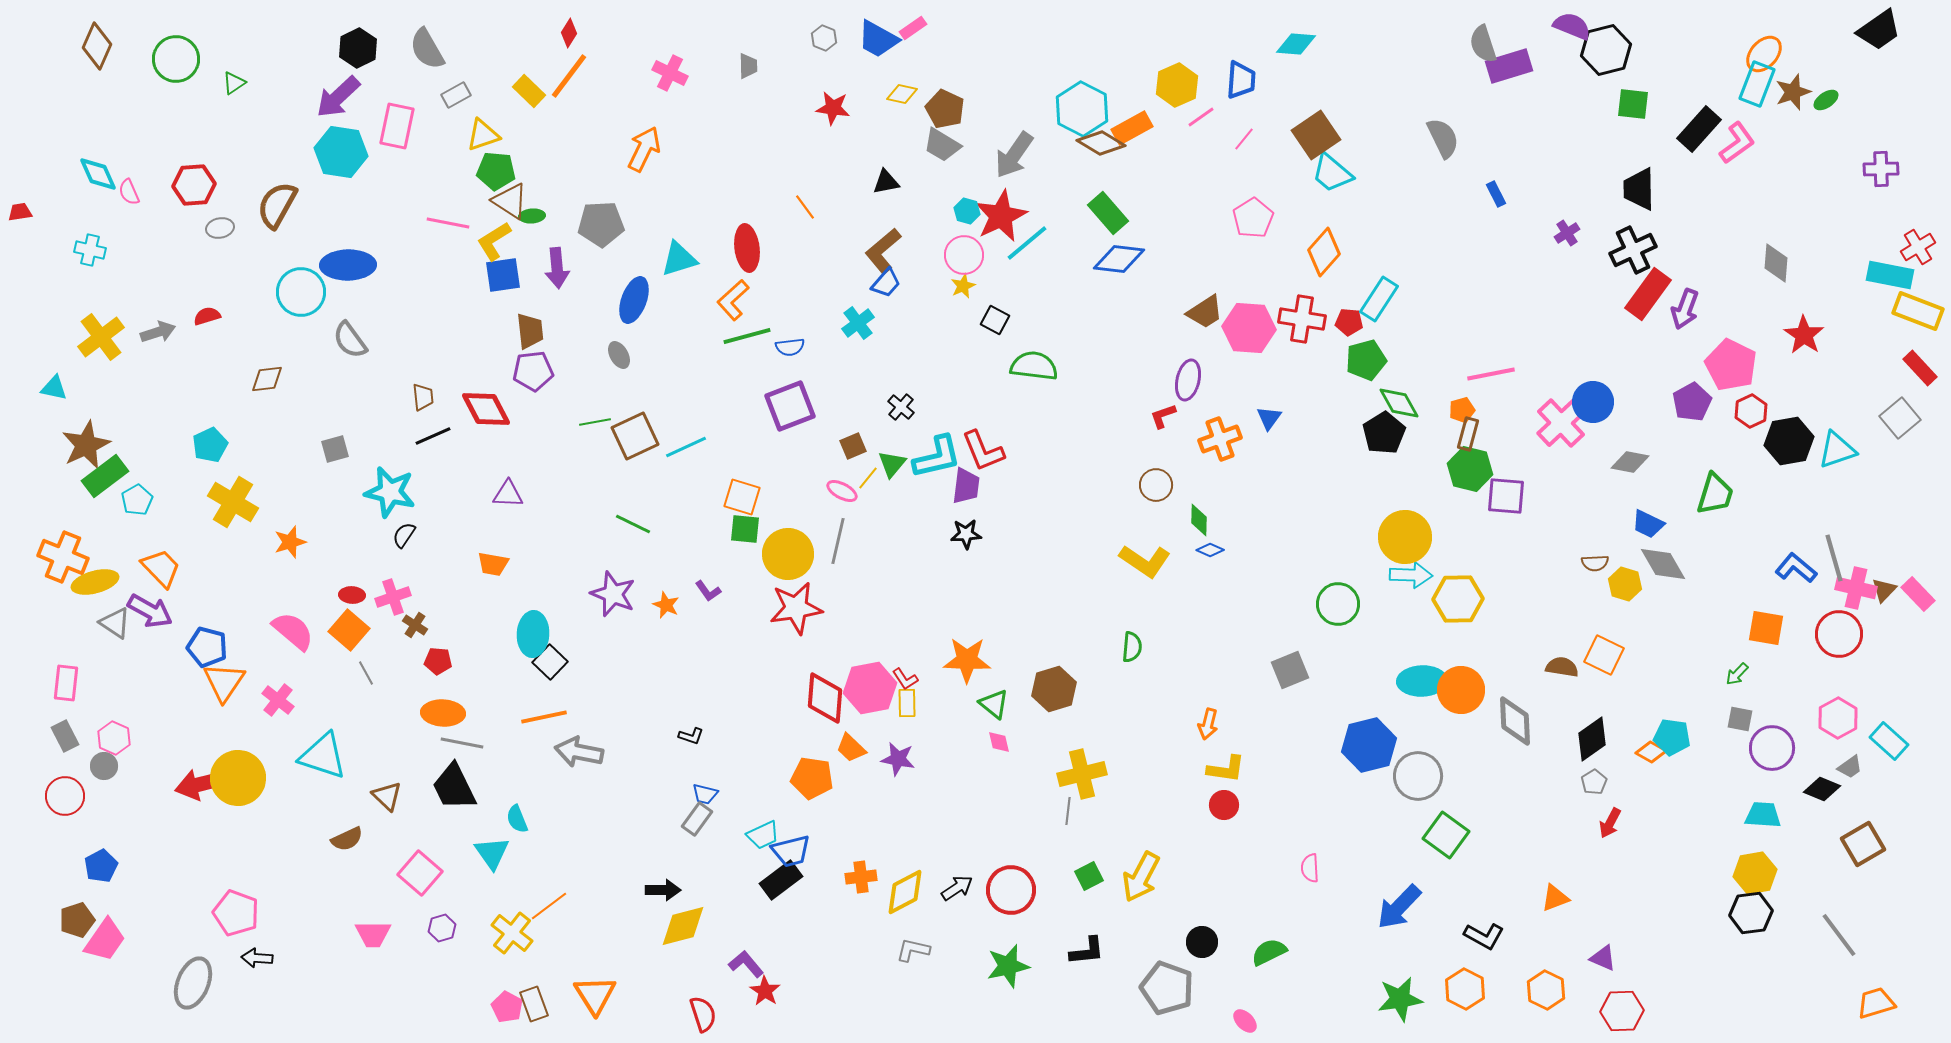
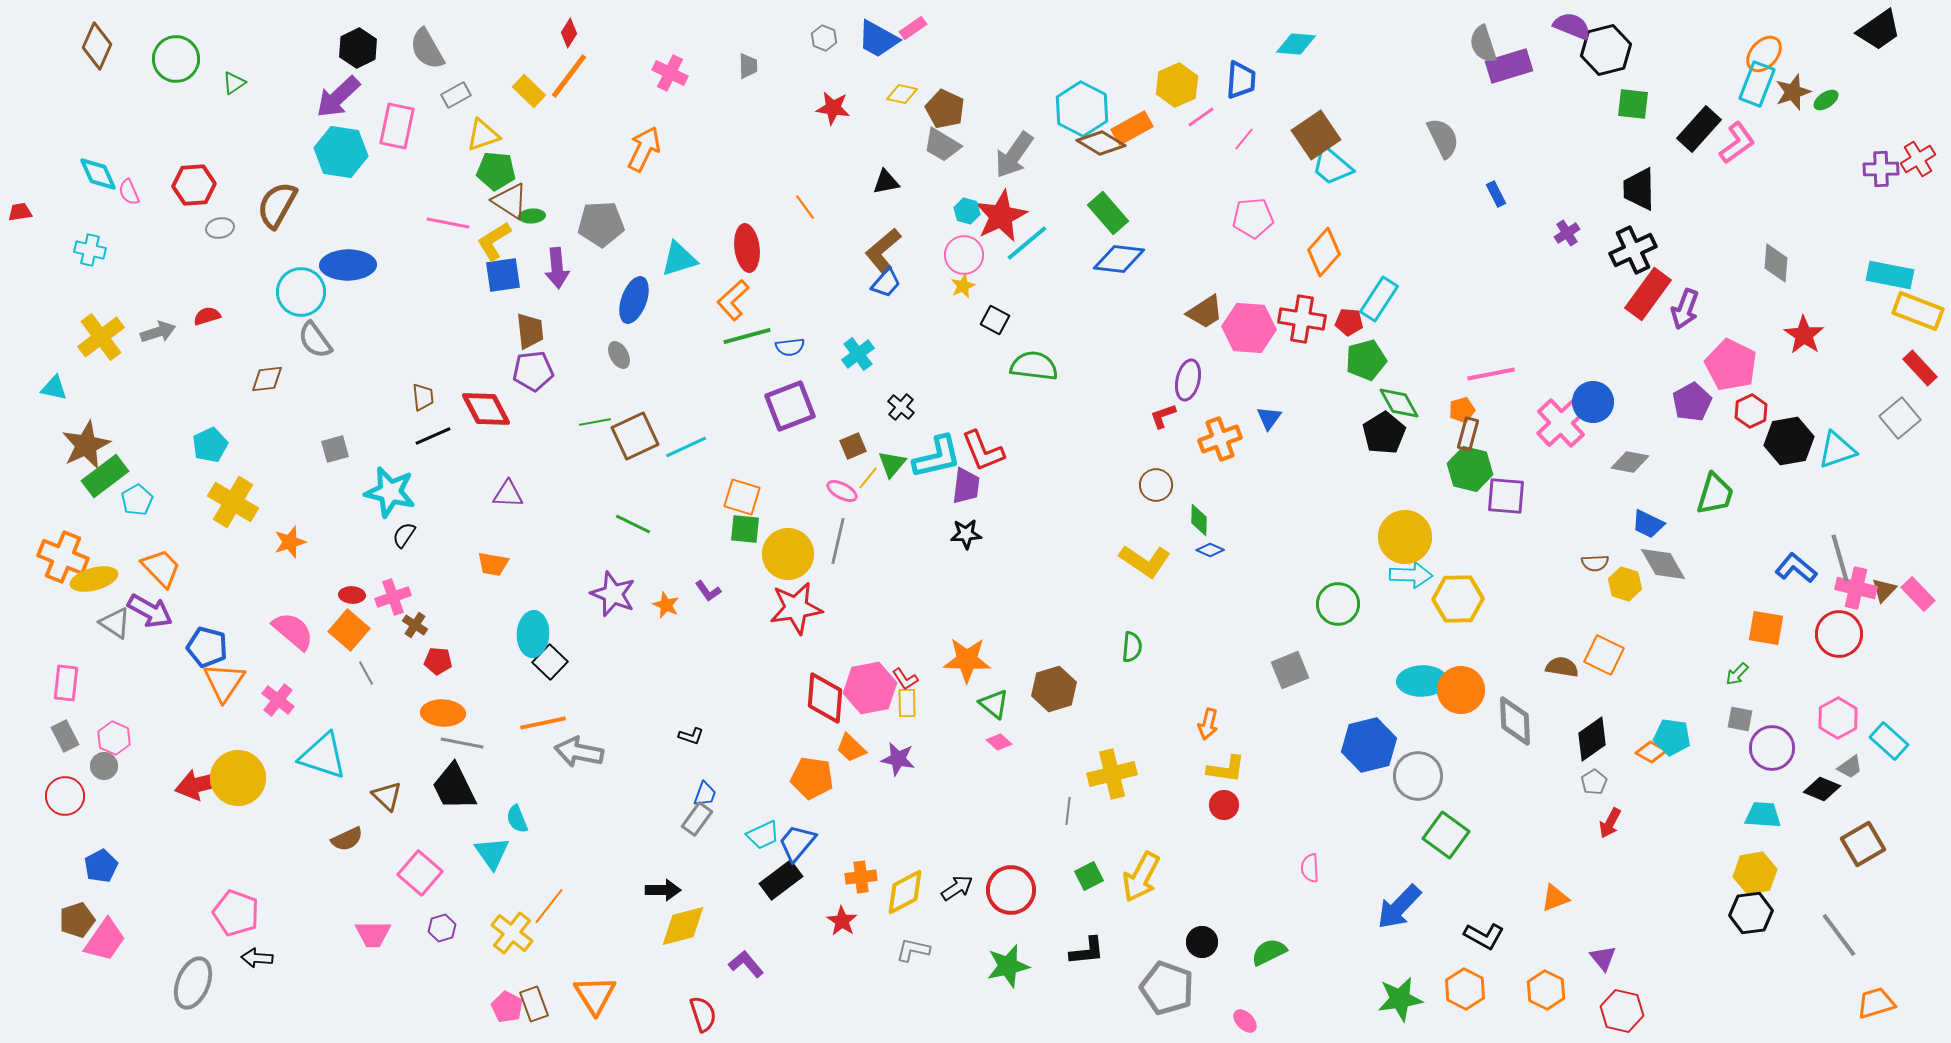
cyan trapezoid at (1332, 173): moved 7 px up
pink pentagon at (1253, 218): rotated 27 degrees clockwise
red cross at (1918, 247): moved 88 px up
cyan cross at (858, 323): moved 31 px down
gray semicircle at (350, 340): moved 35 px left
gray line at (1834, 558): moved 6 px right
yellow ellipse at (95, 582): moved 1 px left, 3 px up
orange line at (544, 717): moved 1 px left, 6 px down
pink diamond at (999, 742): rotated 35 degrees counterclockwise
yellow cross at (1082, 774): moved 30 px right
blue trapezoid at (705, 794): rotated 84 degrees counterclockwise
blue trapezoid at (791, 851): moved 6 px right, 8 px up; rotated 144 degrees clockwise
orange line at (549, 906): rotated 15 degrees counterclockwise
purple triangle at (1603, 958): rotated 28 degrees clockwise
red star at (765, 991): moved 77 px right, 70 px up
red hexagon at (1622, 1011): rotated 15 degrees clockwise
